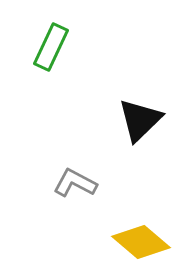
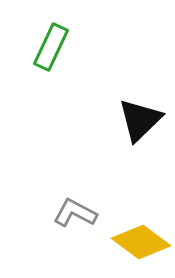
gray L-shape: moved 30 px down
yellow diamond: rotated 4 degrees counterclockwise
